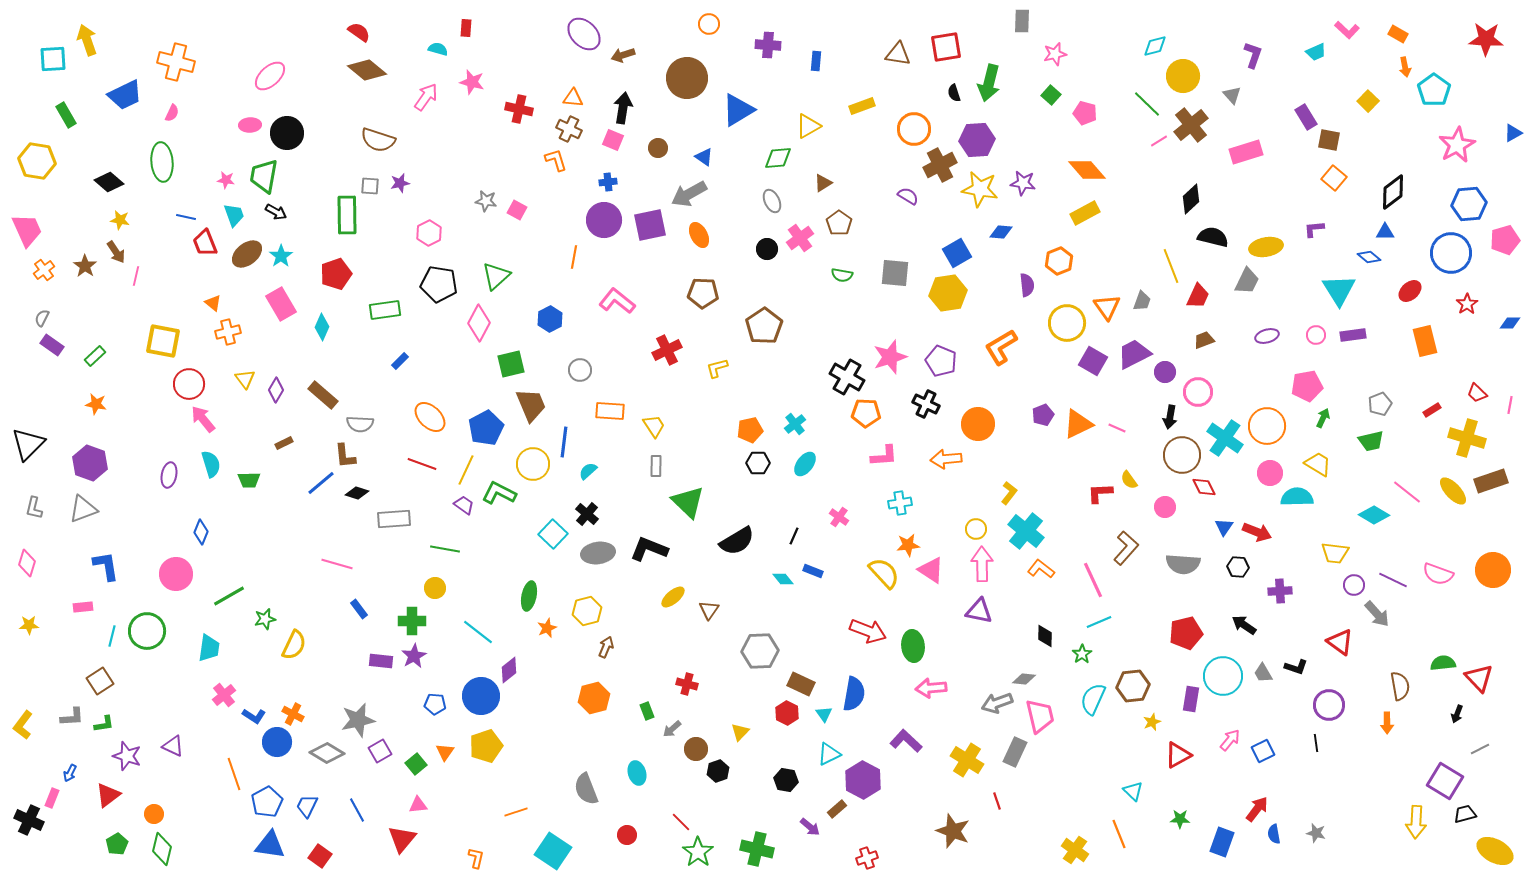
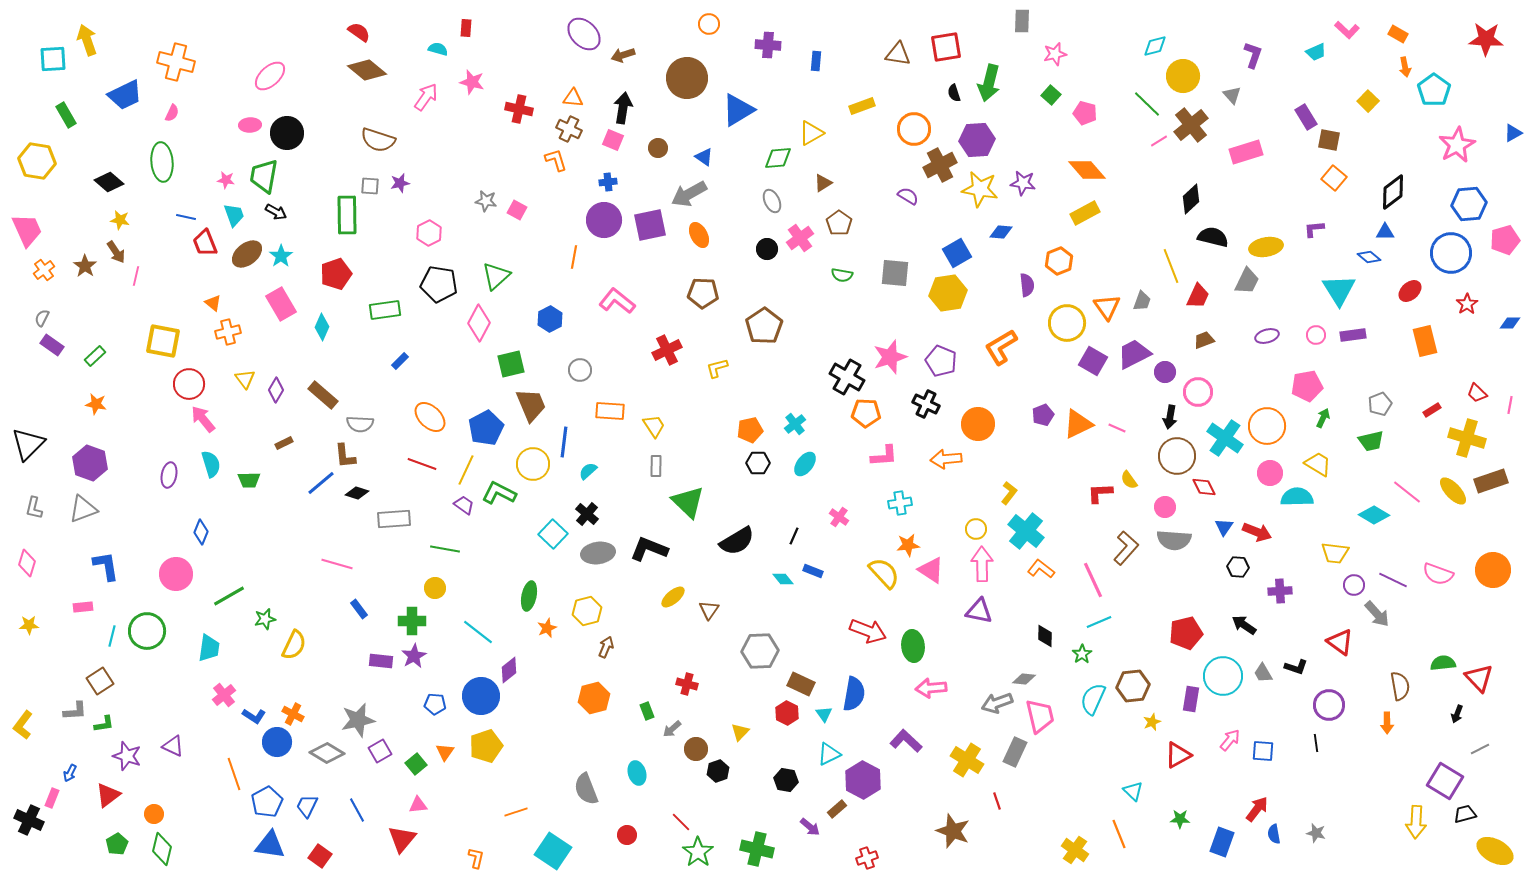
yellow triangle at (808, 126): moved 3 px right, 7 px down
brown circle at (1182, 455): moved 5 px left, 1 px down
gray semicircle at (1183, 564): moved 9 px left, 24 px up
gray L-shape at (72, 717): moved 3 px right, 6 px up
blue square at (1263, 751): rotated 30 degrees clockwise
